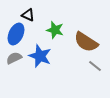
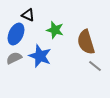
brown semicircle: rotated 40 degrees clockwise
